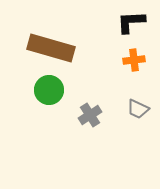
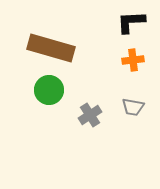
orange cross: moved 1 px left
gray trapezoid: moved 5 px left, 2 px up; rotated 15 degrees counterclockwise
